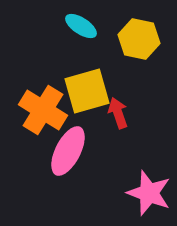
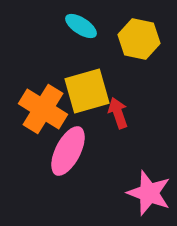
orange cross: moved 1 px up
